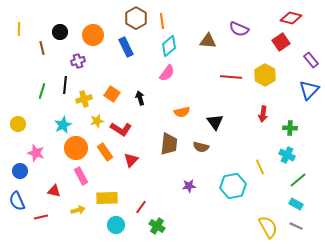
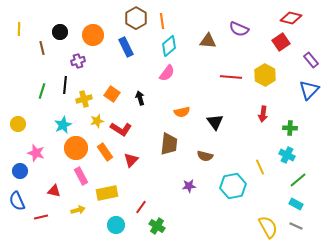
brown semicircle at (201, 147): moved 4 px right, 9 px down
yellow rectangle at (107, 198): moved 5 px up; rotated 10 degrees counterclockwise
